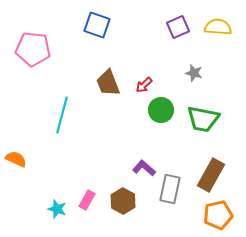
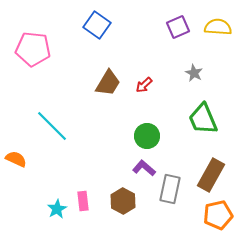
blue square: rotated 16 degrees clockwise
gray star: rotated 12 degrees clockwise
brown trapezoid: rotated 128 degrees counterclockwise
green circle: moved 14 px left, 26 px down
cyan line: moved 10 px left, 11 px down; rotated 60 degrees counterclockwise
green trapezoid: rotated 56 degrees clockwise
pink rectangle: moved 4 px left, 1 px down; rotated 36 degrees counterclockwise
cyan star: rotated 24 degrees clockwise
